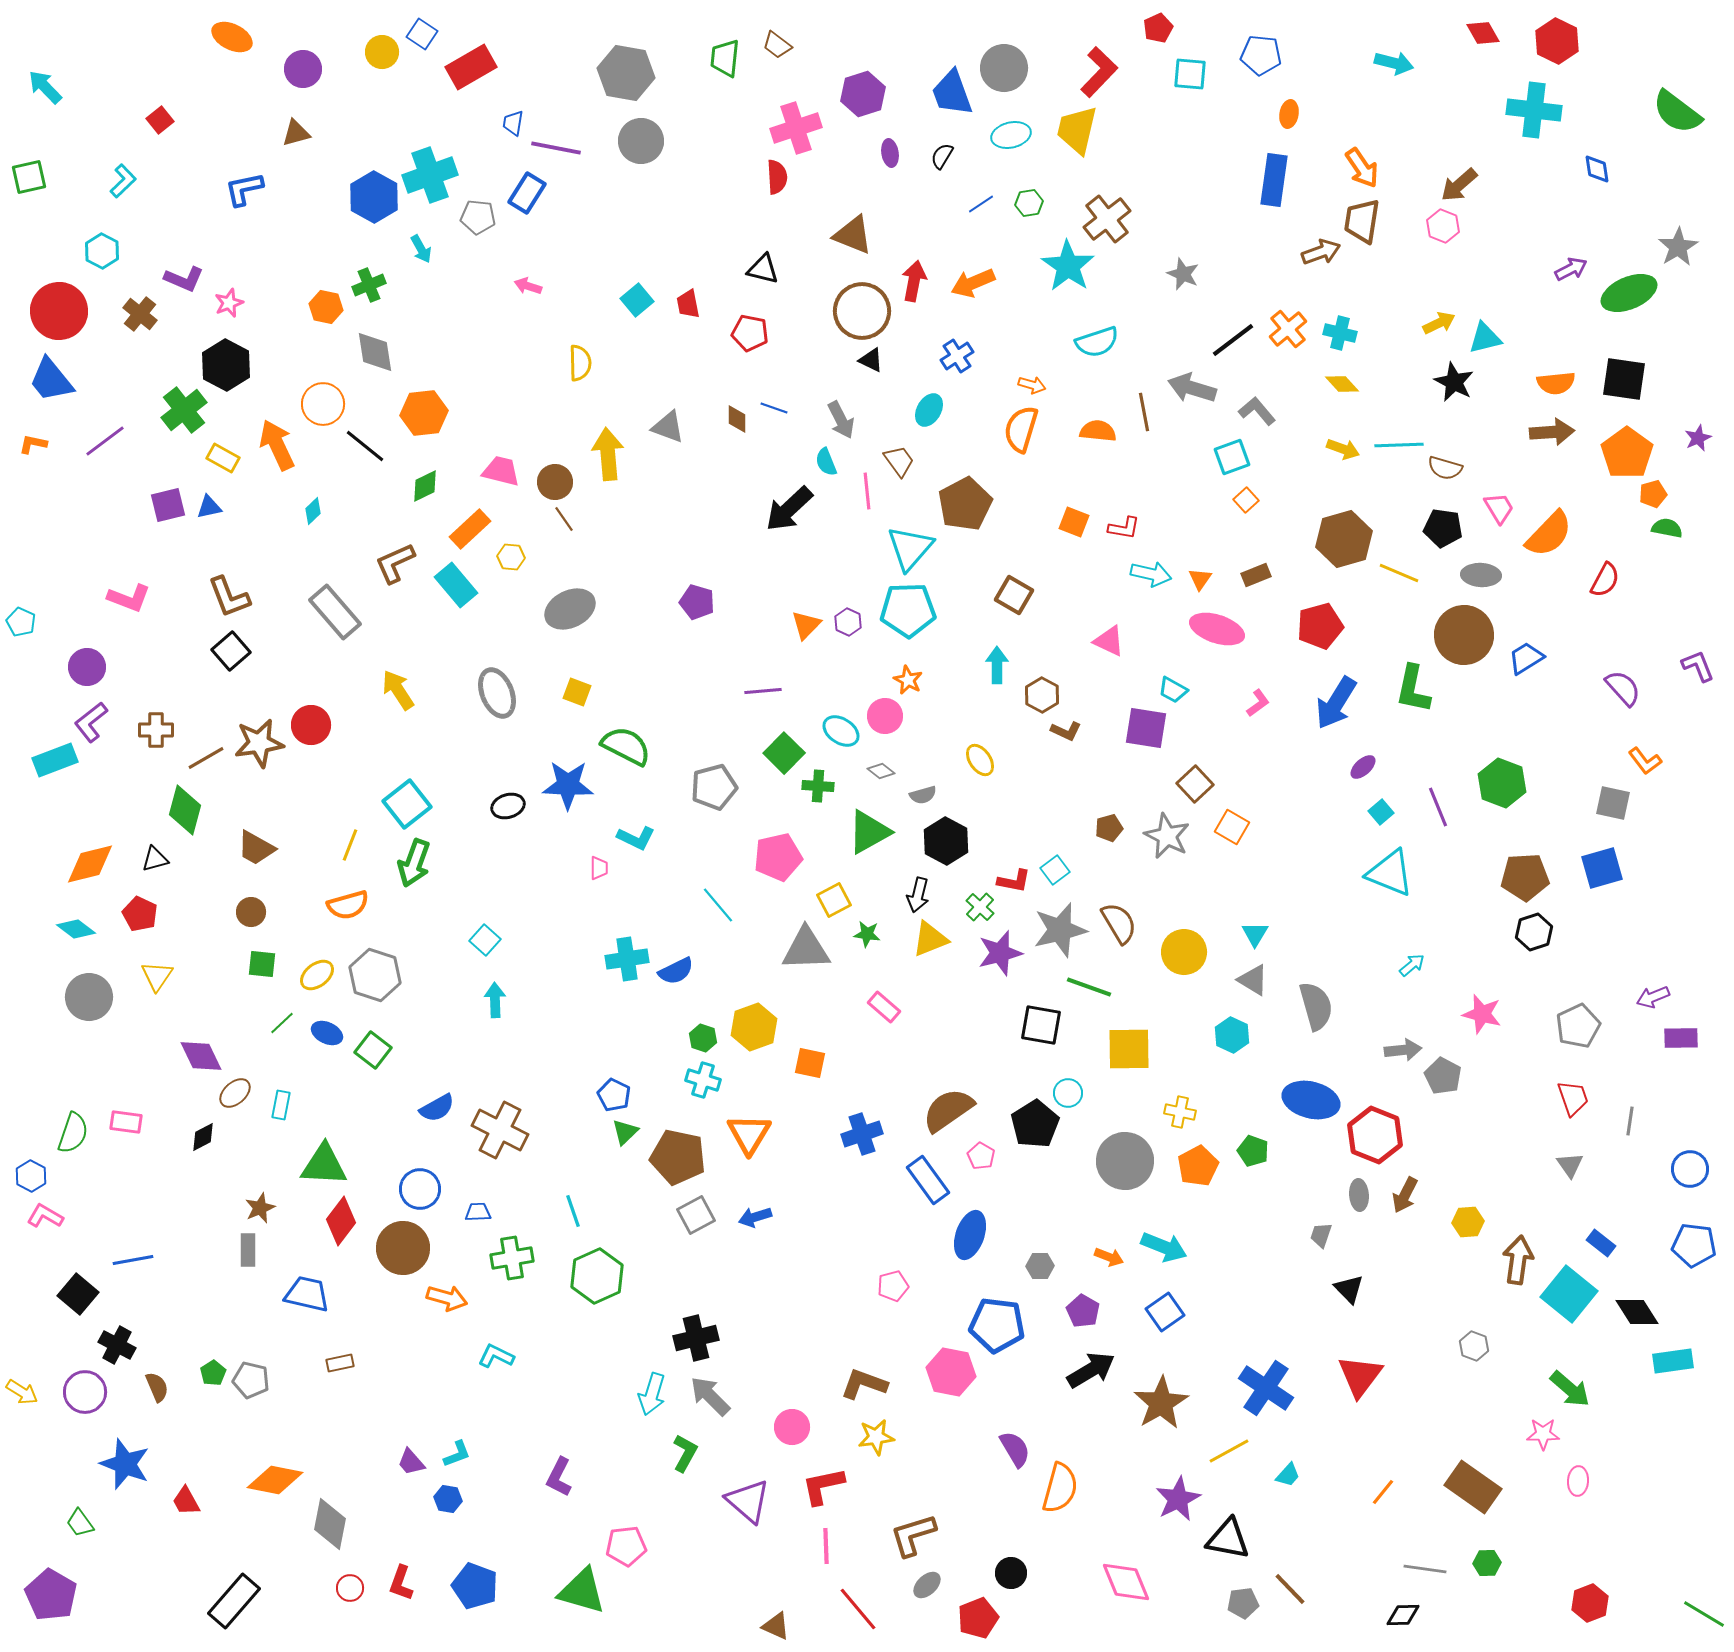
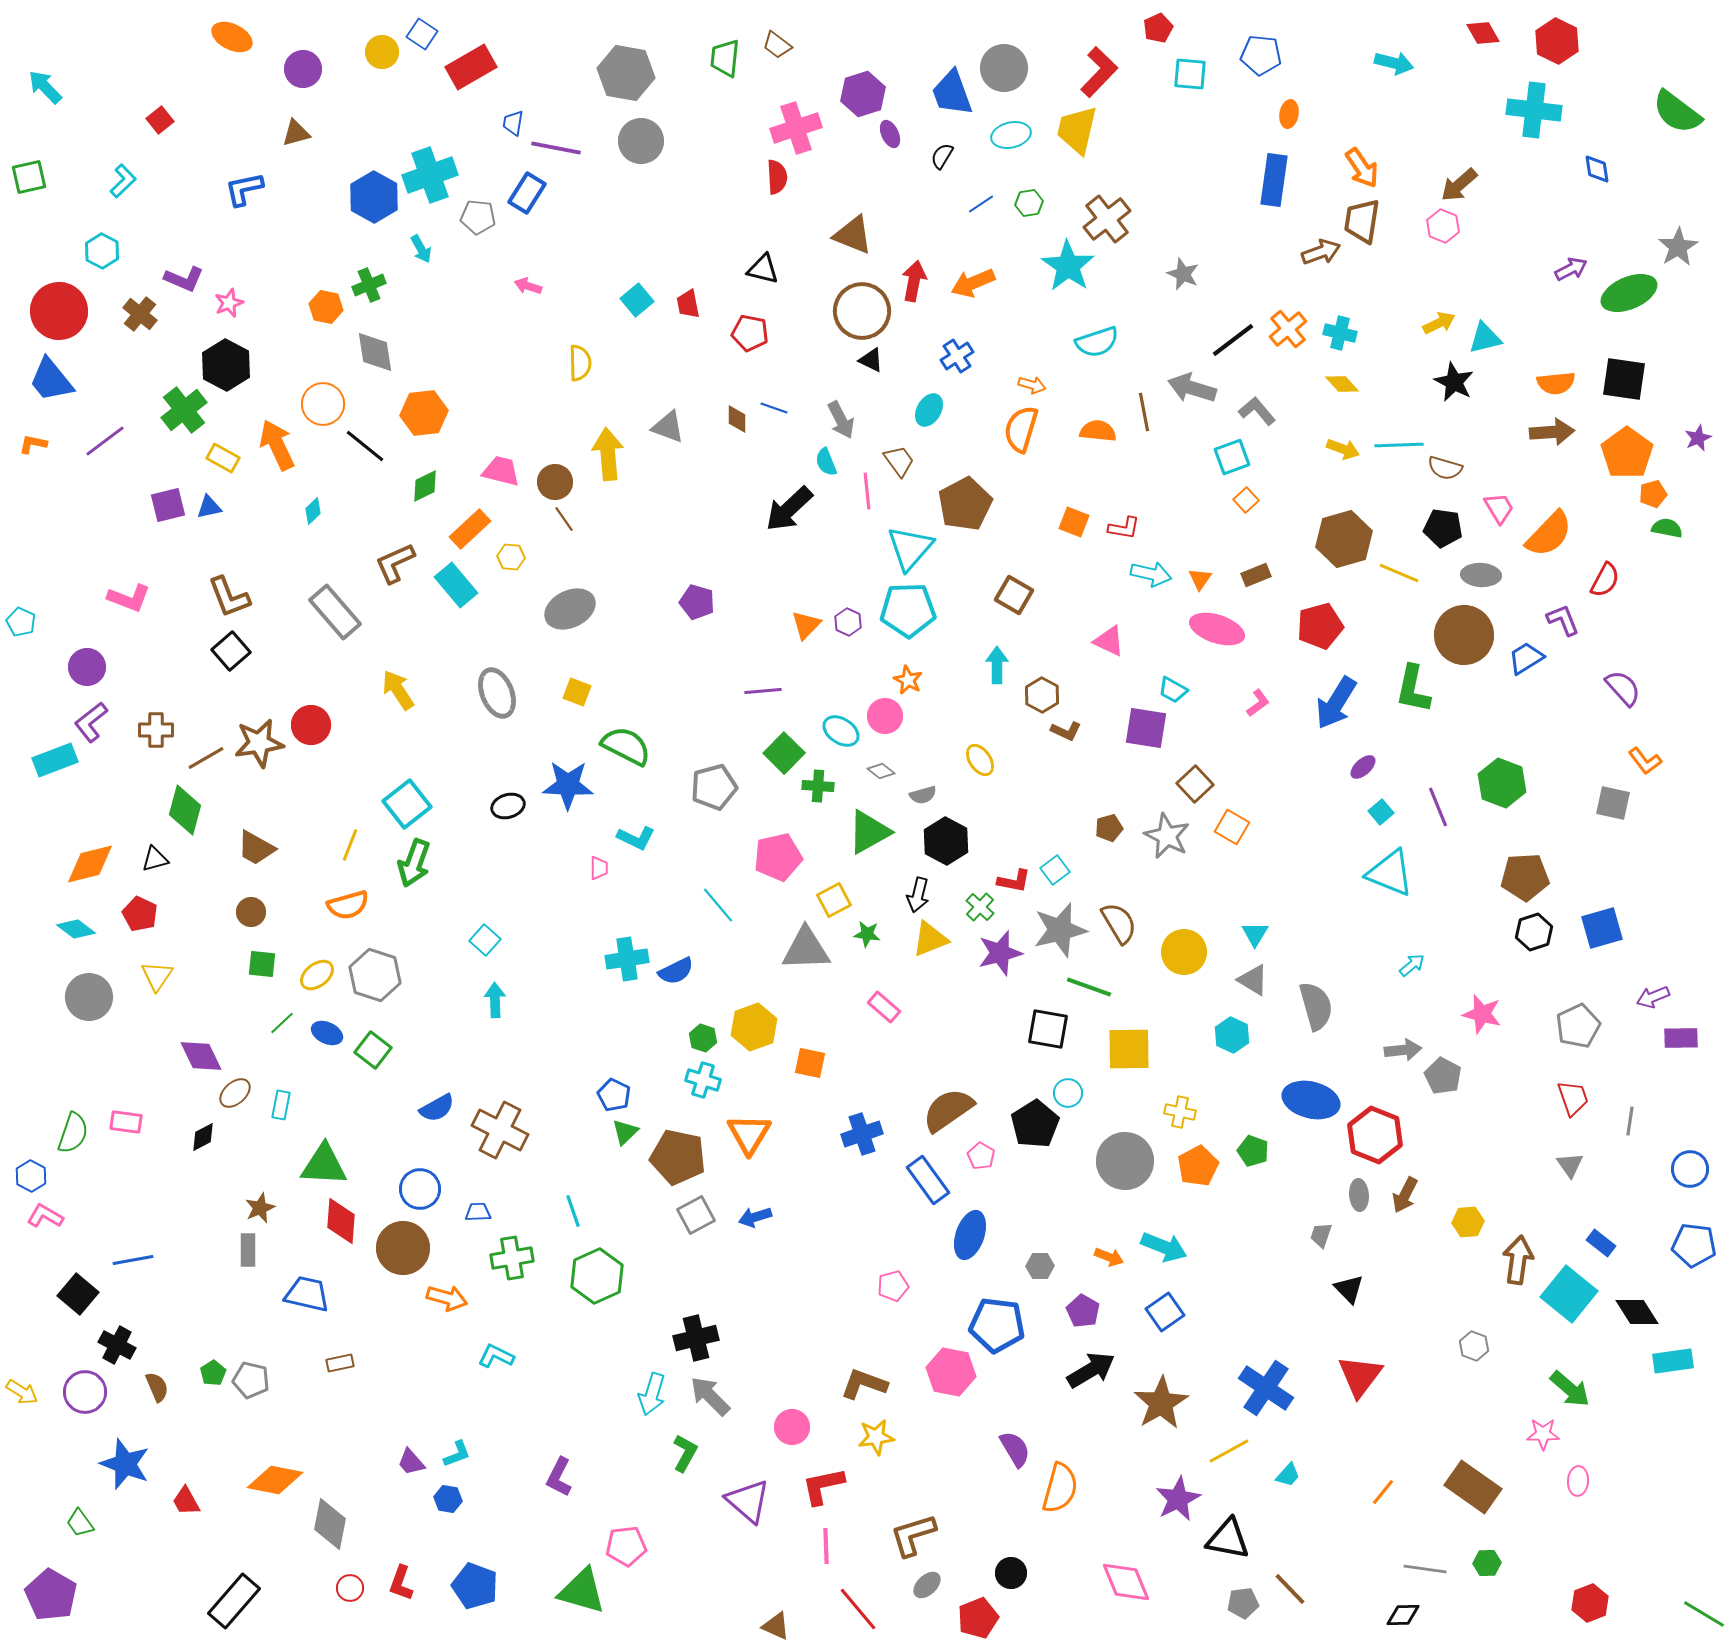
purple ellipse at (890, 153): moved 19 px up; rotated 16 degrees counterclockwise
purple L-shape at (1698, 666): moved 135 px left, 46 px up
blue square at (1602, 868): moved 60 px down
black square at (1041, 1025): moved 7 px right, 4 px down
red diamond at (341, 1221): rotated 33 degrees counterclockwise
